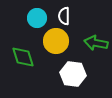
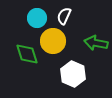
white semicircle: rotated 24 degrees clockwise
yellow circle: moved 3 px left
green diamond: moved 4 px right, 3 px up
white hexagon: rotated 15 degrees clockwise
